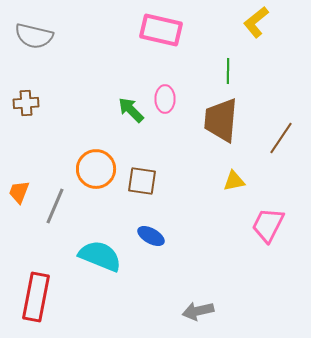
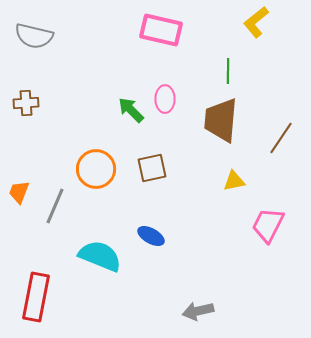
brown square: moved 10 px right, 13 px up; rotated 20 degrees counterclockwise
